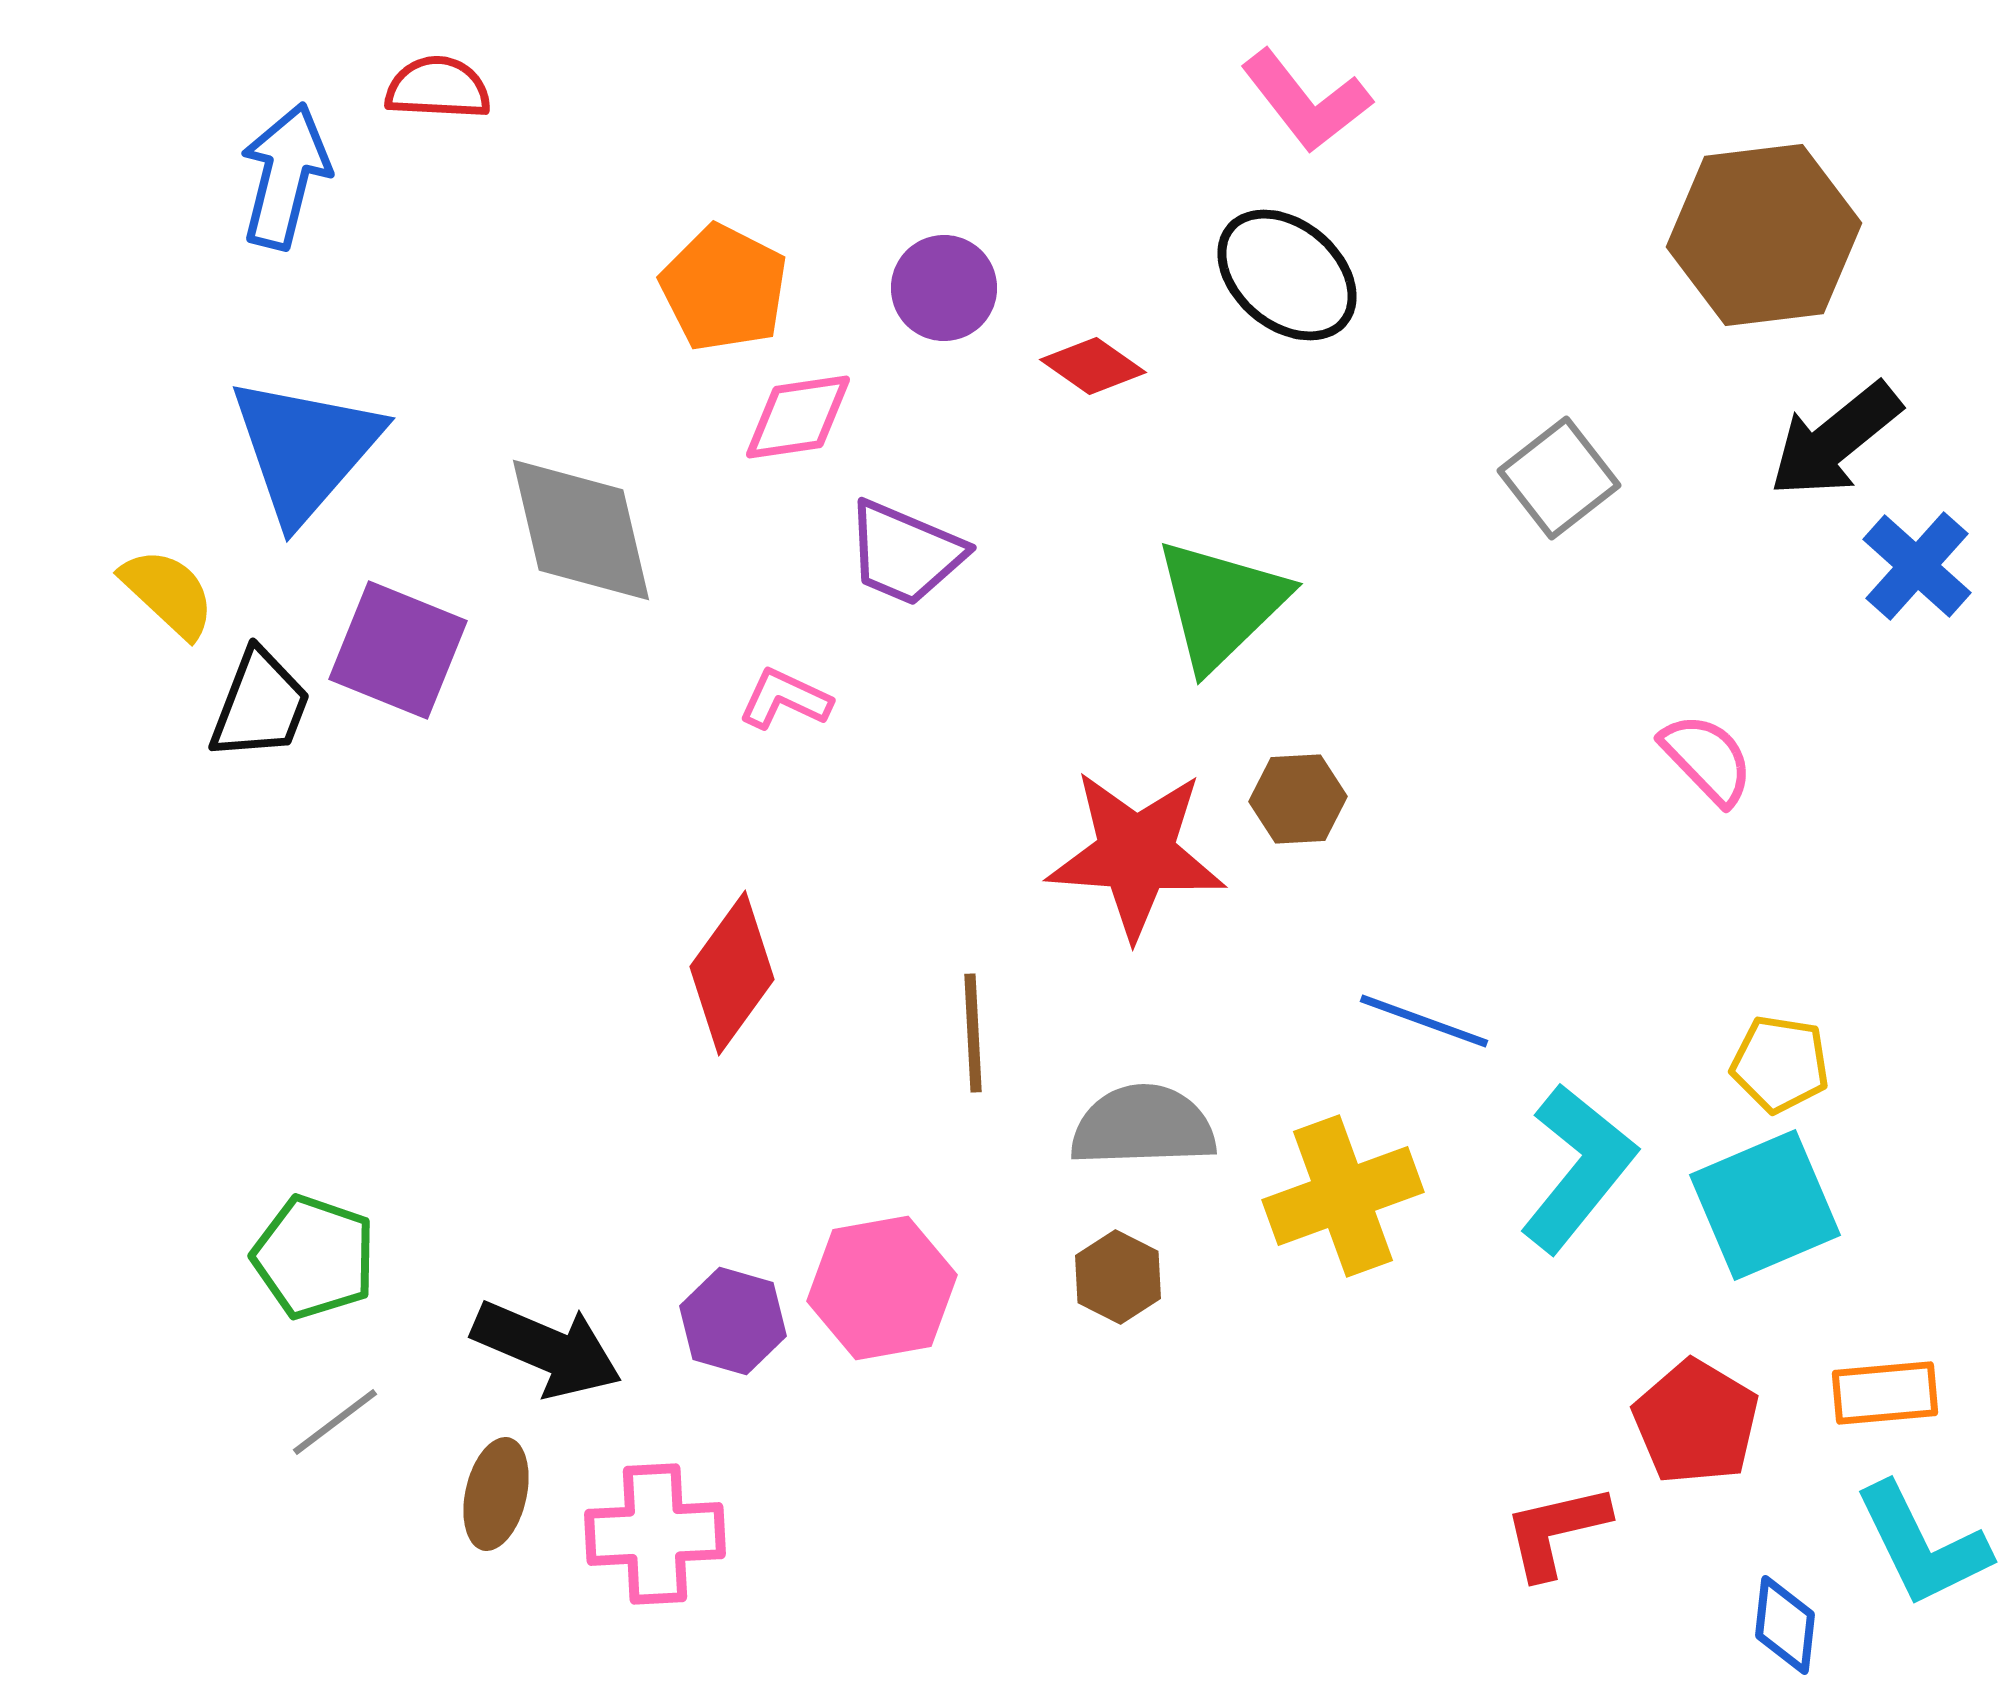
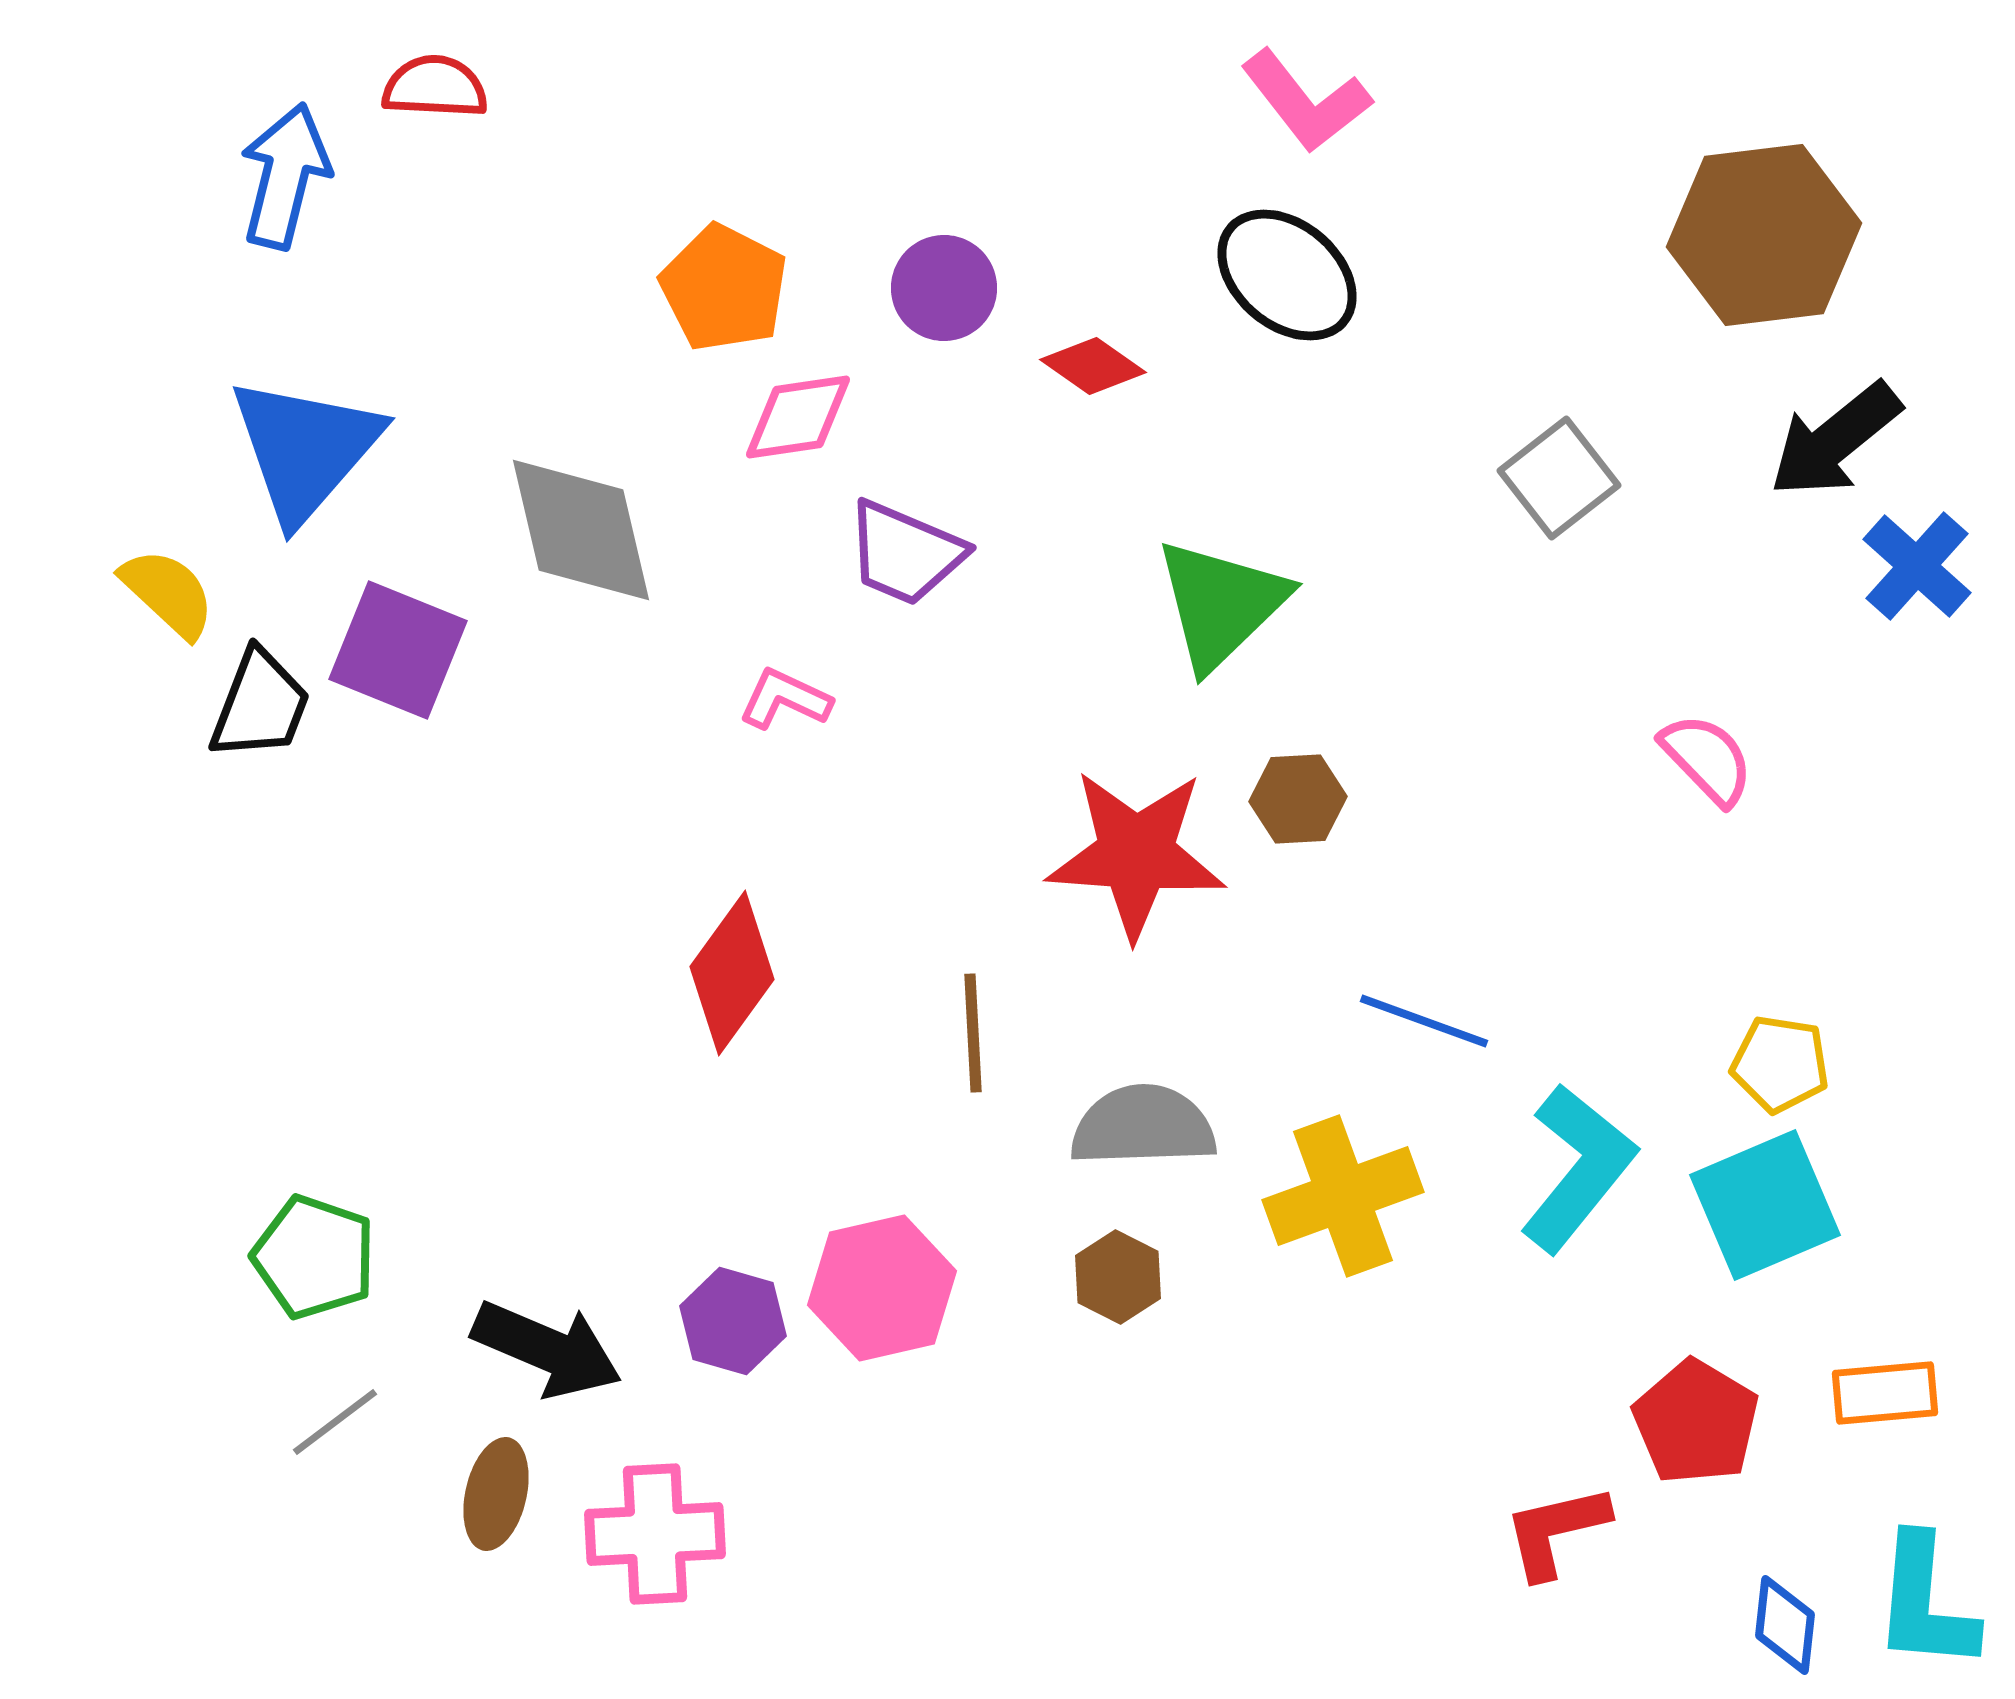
red semicircle at (438, 88): moved 3 px left, 1 px up
pink hexagon at (882, 1288): rotated 3 degrees counterclockwise
cyan L-shape at (1922, 1545): moved 3 px right, 58 px down; rotated 31 degrees clockwise
